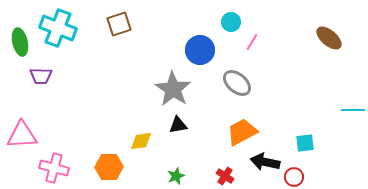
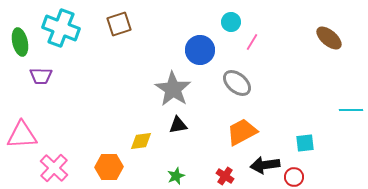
cyan cross: moved 3 px right
cyan line: moved 2 px left
black arrow: moved 3 px down; rotated 20 degrees counterclockwise
pink cross: rotated 28 degrees clockwise
